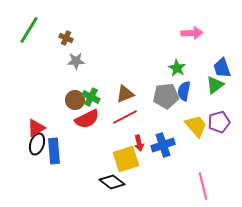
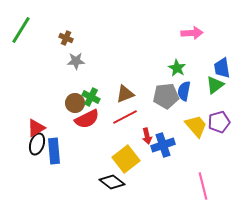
green line: moved 8 px left
blue trapezoid: rotated 10 degrees clockwise
brown circle: moved 3 px down
red arrow: moved 8 px right, 7 px up
yellow square: rotated 20 degrees counterclockwise
